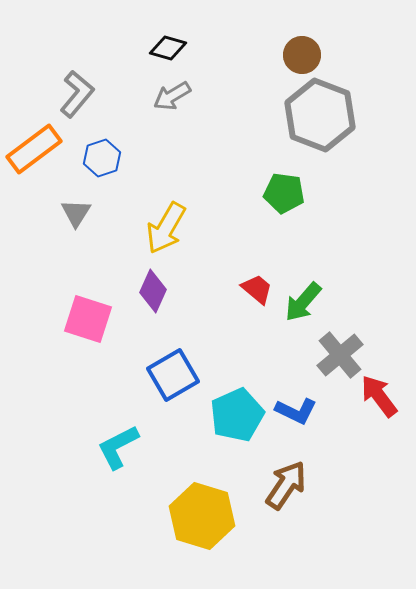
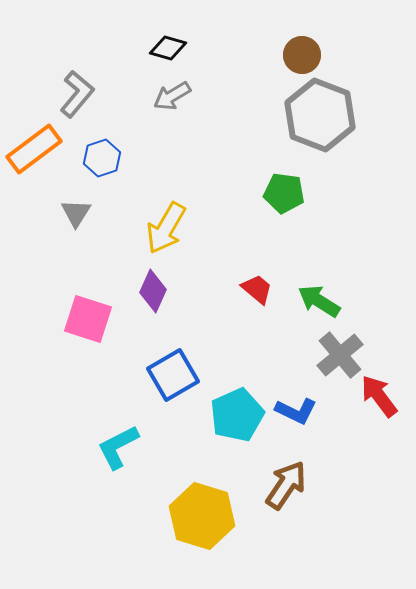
green arrow: moved 16 px right, 1 px up; rotated 81 degrees clockwise
